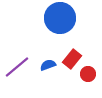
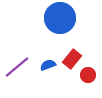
red circle: moved 1 px down
